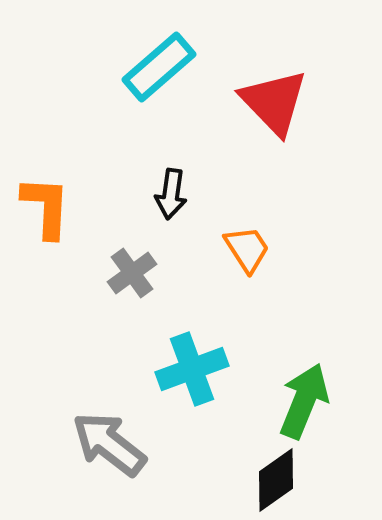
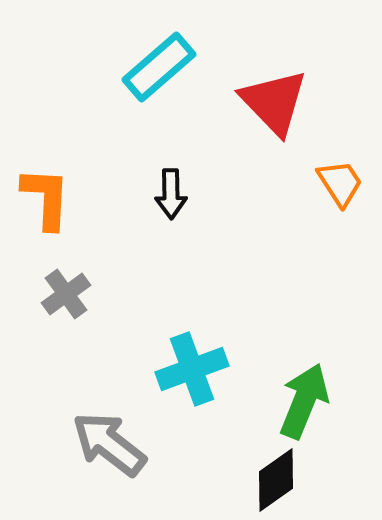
black arrow: rotated 9 degrees counterclockwise
orange L-shape: moved 9 px up
orange trapezoid: moved 93 px right, 66 px up
gray cross: moved 66 px left, 21 px down
